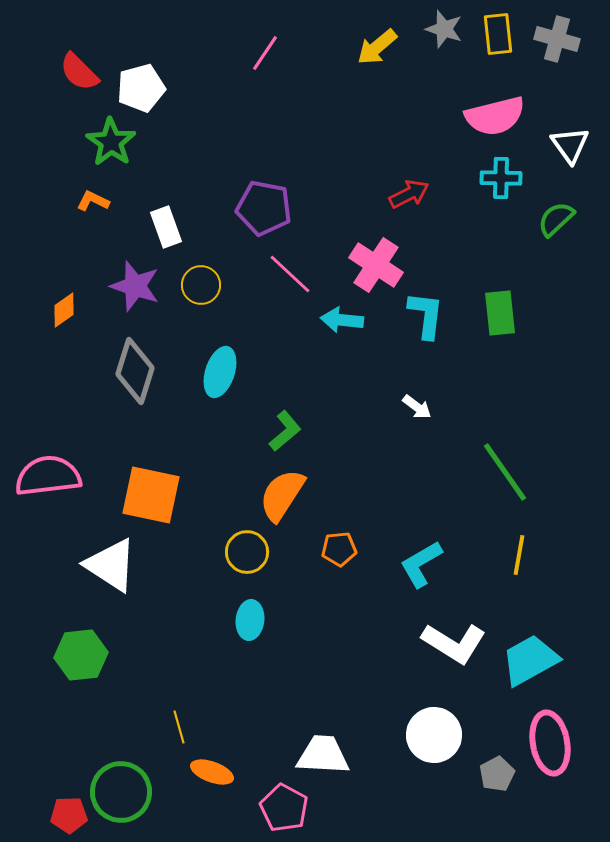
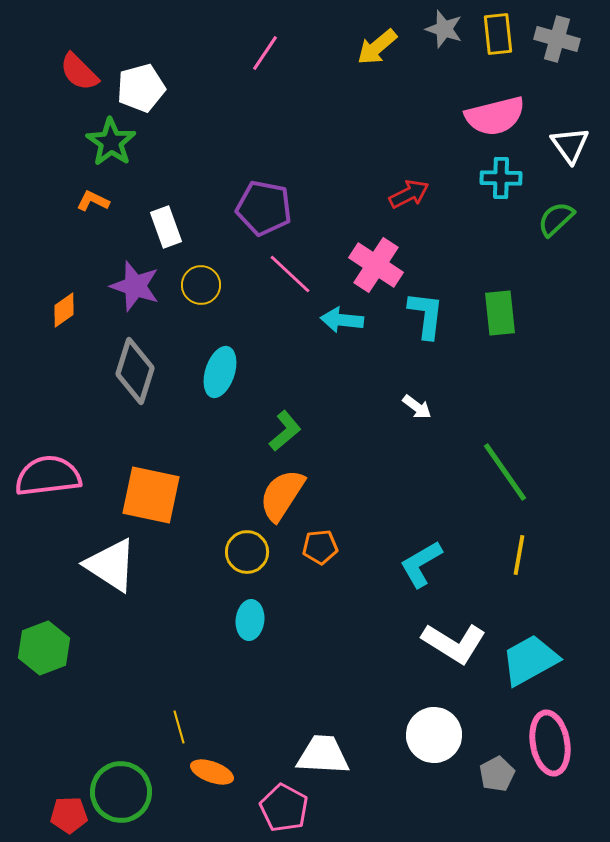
orange pentagon at (339, 549): moved 19 px left, 2 px up
green hexagon at (81, 655): moved 37 px left, 7 px up; rotated 15 degrees counterclockwise
